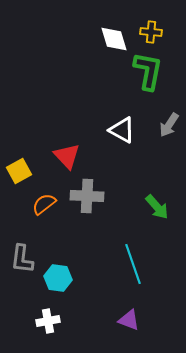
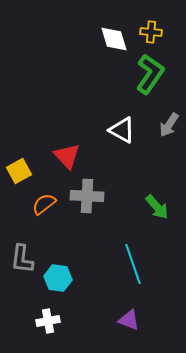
green L-shape: moved 2 px right, 3 px down; rotated 24 degrees clockwise
